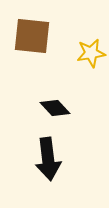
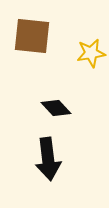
black diamond: moved 1 px right
